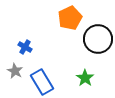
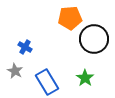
orange pentagon: rotated 20 degrees clockwise
black circle: moved 4 px left
blue rectangle: moved 5 px right
